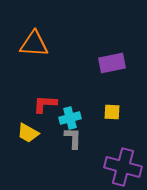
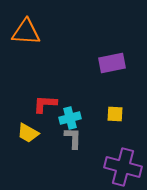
orange triangle: moved 8 px left, 12 px up
yellow square: moved 3 px right, 2 px down
